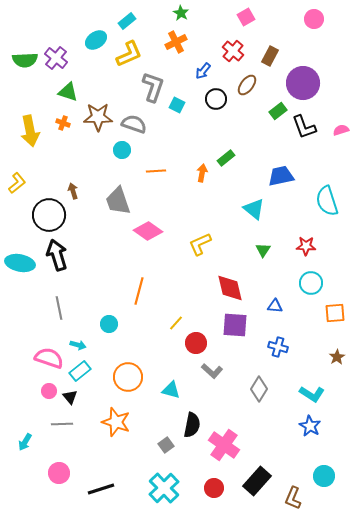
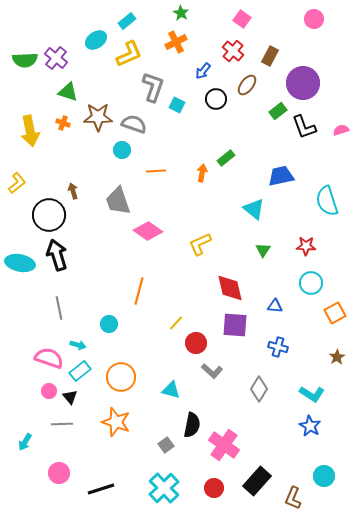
pink square at (246, 17): moved 4 px left, 2 px down; rotated 24 degrees counterclockwise
orange square at (335, 313): rotated 25 degrees counterclockwise
orange circle at (128, 377): moved 7 px left
